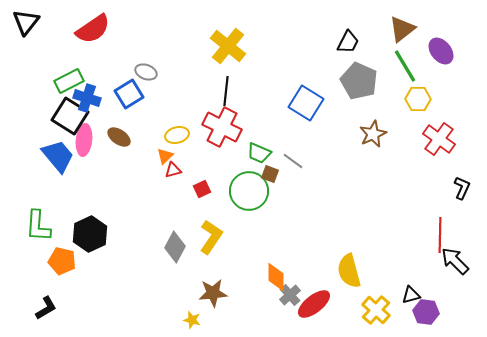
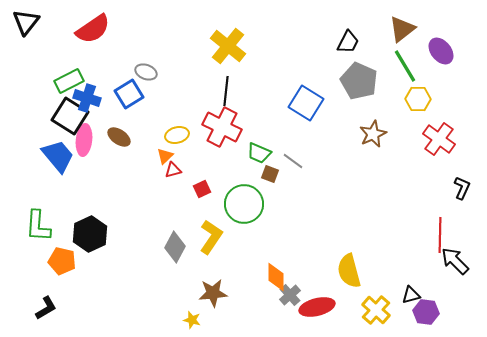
green circle at (249, 191): moved 5 px left, 13 px down
red ellipse at (314, 304): moved 3 px right, 3 px down; rotated 24 degrees clockwise
